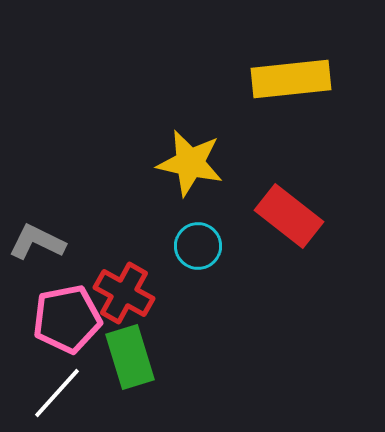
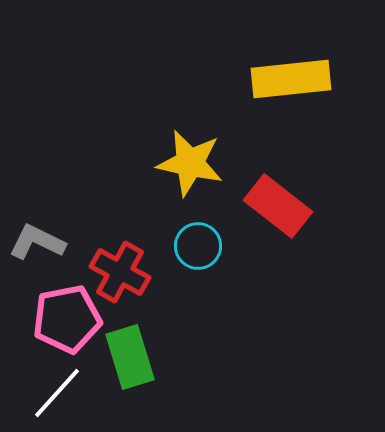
red rectangle: moved 11 px left, 10 px up
red cross: moved 4 px left, 21 px up
